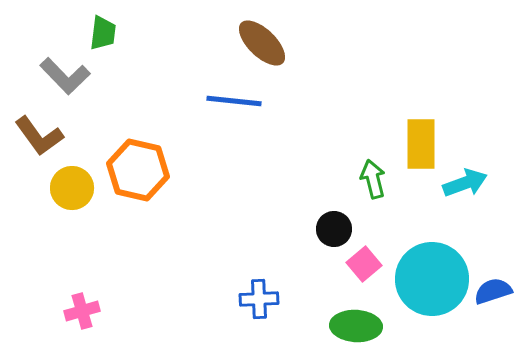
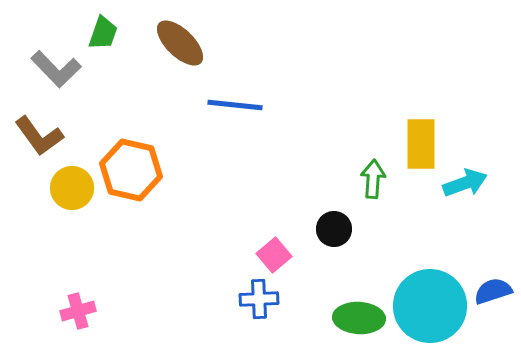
green trapezoid: rotated 12 degrees clockwise
brown ellipse: moved 82 px left
gray L-shape: moved 9 px left, 7 px up
blue line: moved 1 px right, 4 px down
orange hexagon: moved 7 px left
green arrow: rotated 18 degrees clockwise
pink square: moved 90 px left, 9 px up
cyan circle: moved 2 px left, 27 px down
pink cross: moved 4 px left
green ellipse: moved 3 px right, 8 px up
